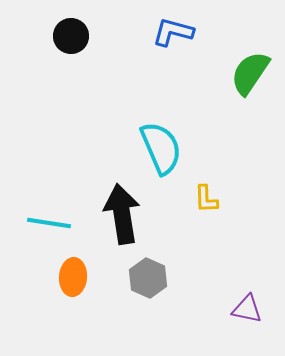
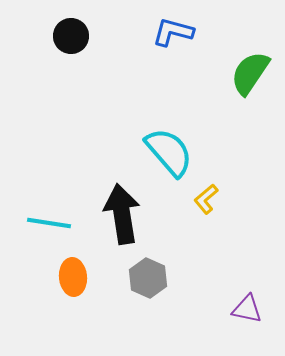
cyan semicircle: moved 8 px right, 4 px down; rotated 18 degrees counterclockwise
yellow L-shape: rotated 52 degrees clockwise
orange ellipse: rotated 9 degrees counterclockwise
